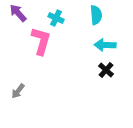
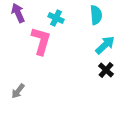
purple arrow: rotated 18 degrees clockwise
cyan arrow: rotated 135 degrees clockwise
